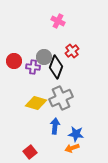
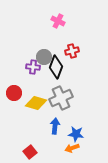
red cross: rotated 24 degrees clockwise
red circle: moved 32 px down
